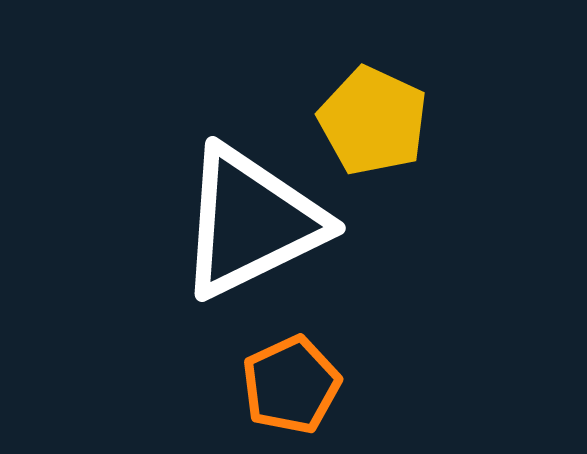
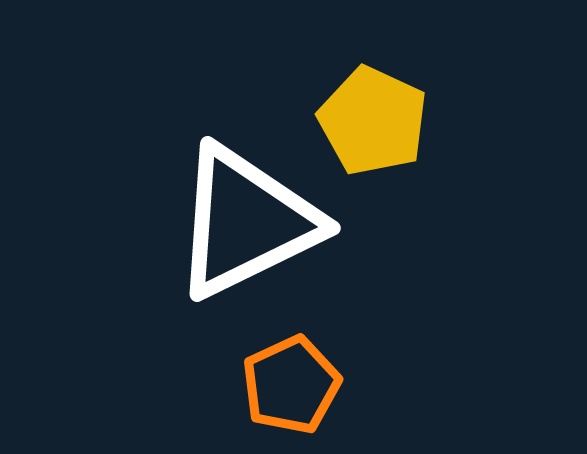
white triangle: moved 5 px left
